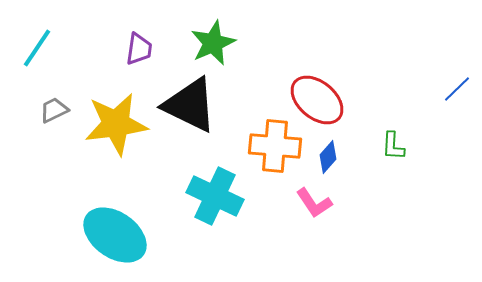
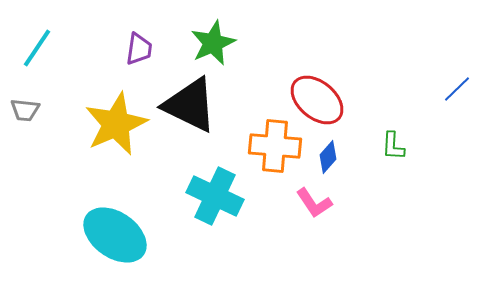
gray trapezoid: moved 29 px left; rotated 148 degrees counterclockwise
yellow star: rotated 16 degrees counterclockwise
